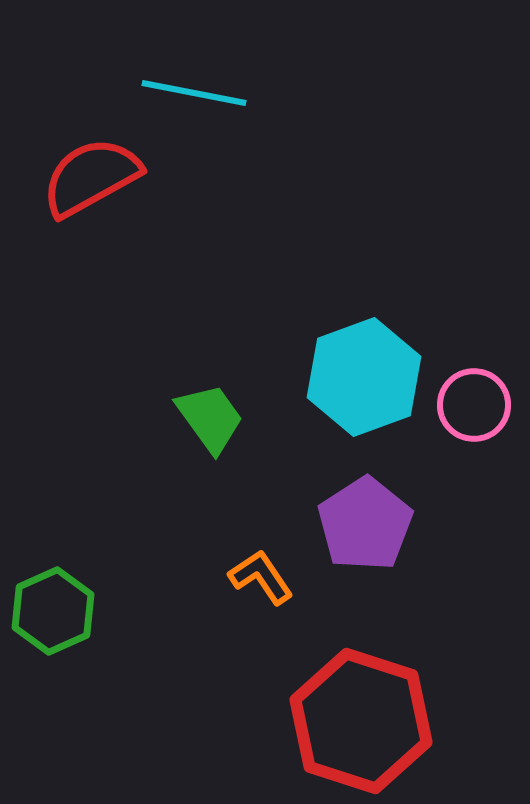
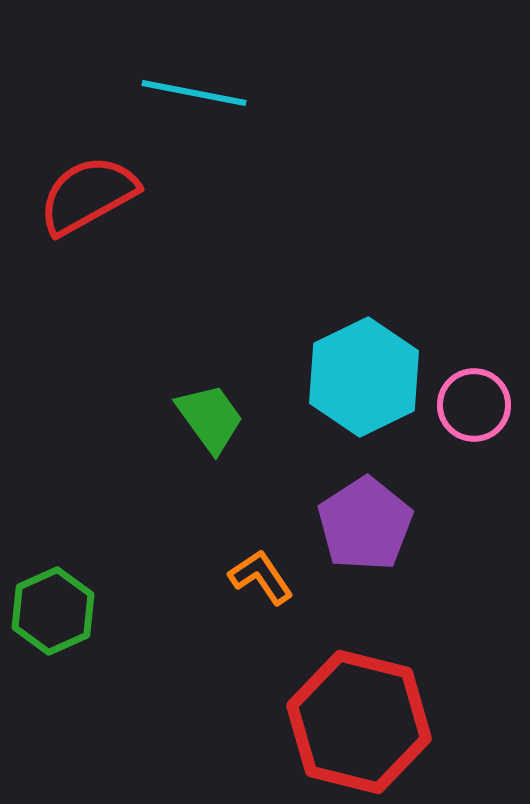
red semicircle: moved 3 px left, 18 px down
cyan hexagon: rotated 6 degrees counterclockwise
red hexagon: moved 2 px left, 1 px down; rotated 4 degrees counterclockwise
